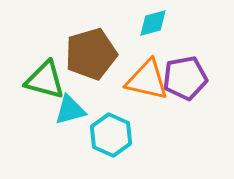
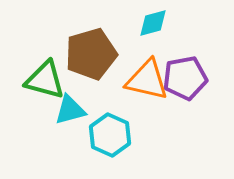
cyan hexagon: moved 1 px left
